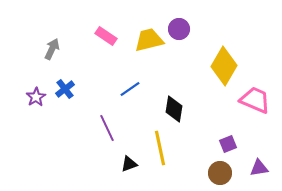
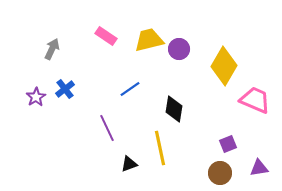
purple circle: moved 20 px down
